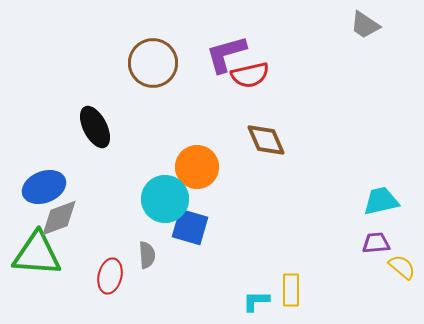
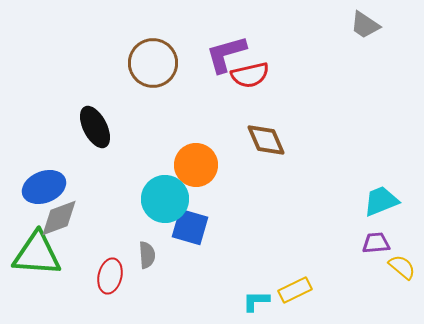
orange circle: moved 1 px left, 2 px up
cyan trapezoid: rotated 9 degrees counterclockwise
yellow rectangle: moved 4 px right; rotated 64 degrees clockwise
